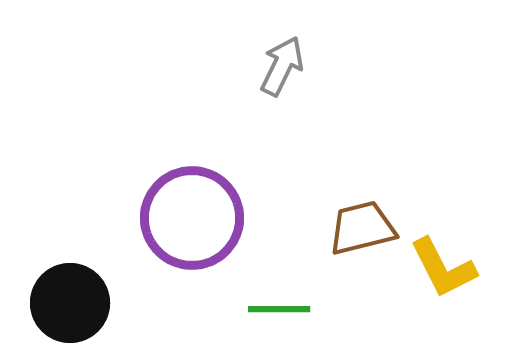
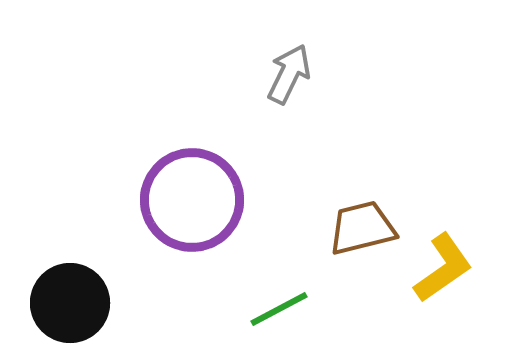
gray arrow: moved 7 px right, 8 px down
purple circle: moved 18 px up
yellow L-shape: rotated 98 degrees counterclockwise
green line: rotated 28 degrees counterclockwise
